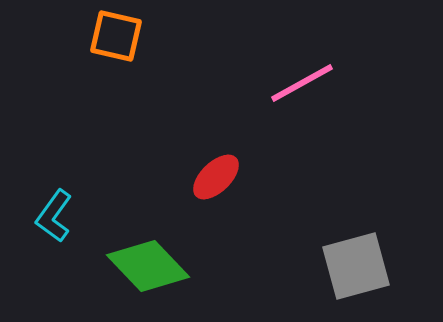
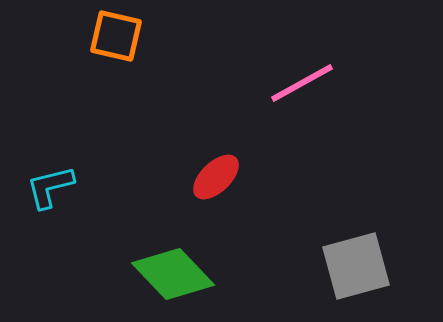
cyan L-shape: moved 4 px left, 29 px up; rotated 40 degrees clockwise
green diamond: moved 25 px right, 8 px down
